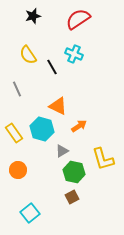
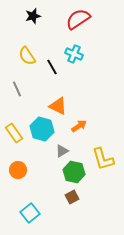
yellow semicircle: moved 1 px left, 1 px down
